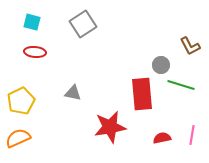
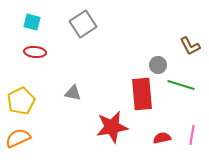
gray circle: moved 3 px left
red star: moved 2 px right
